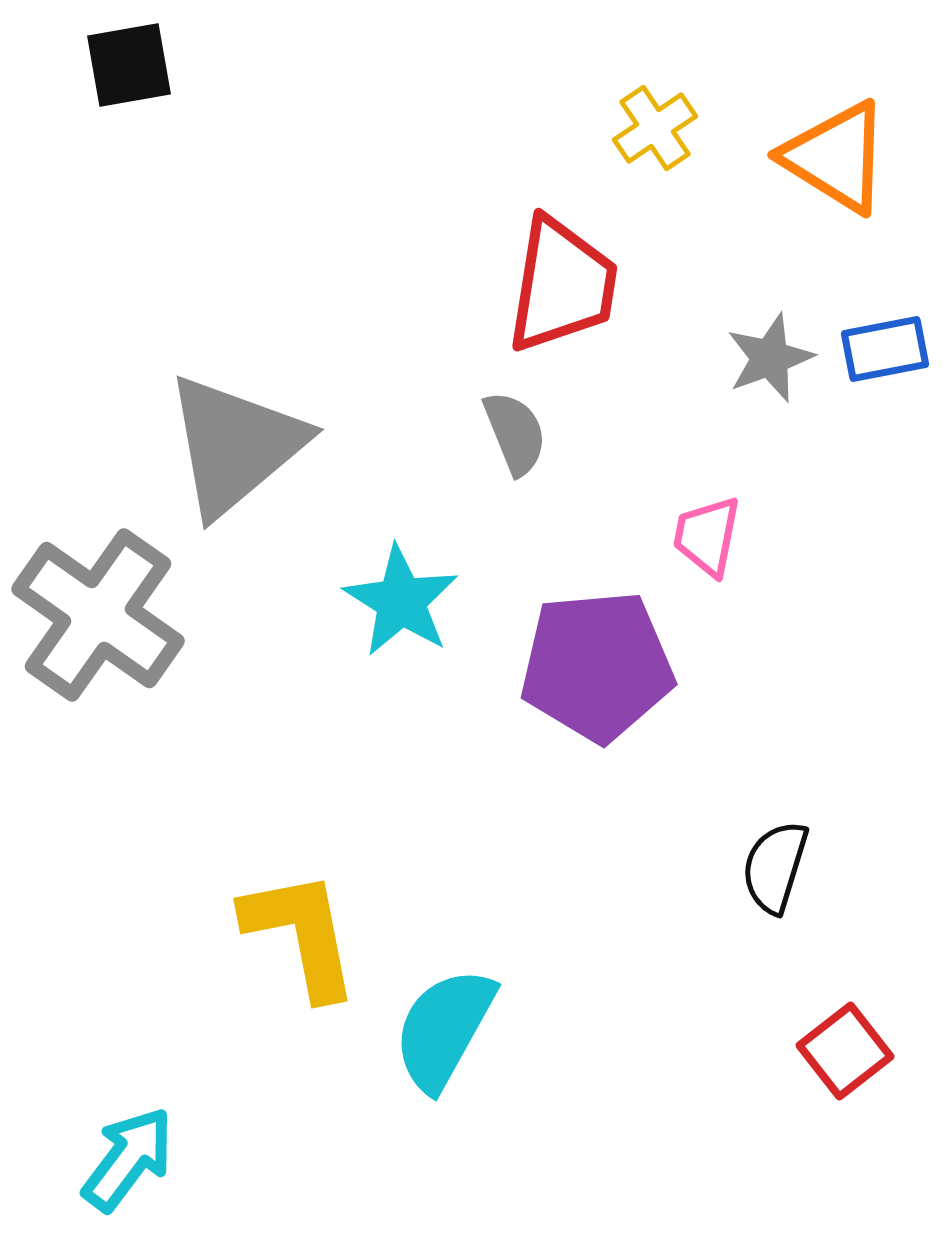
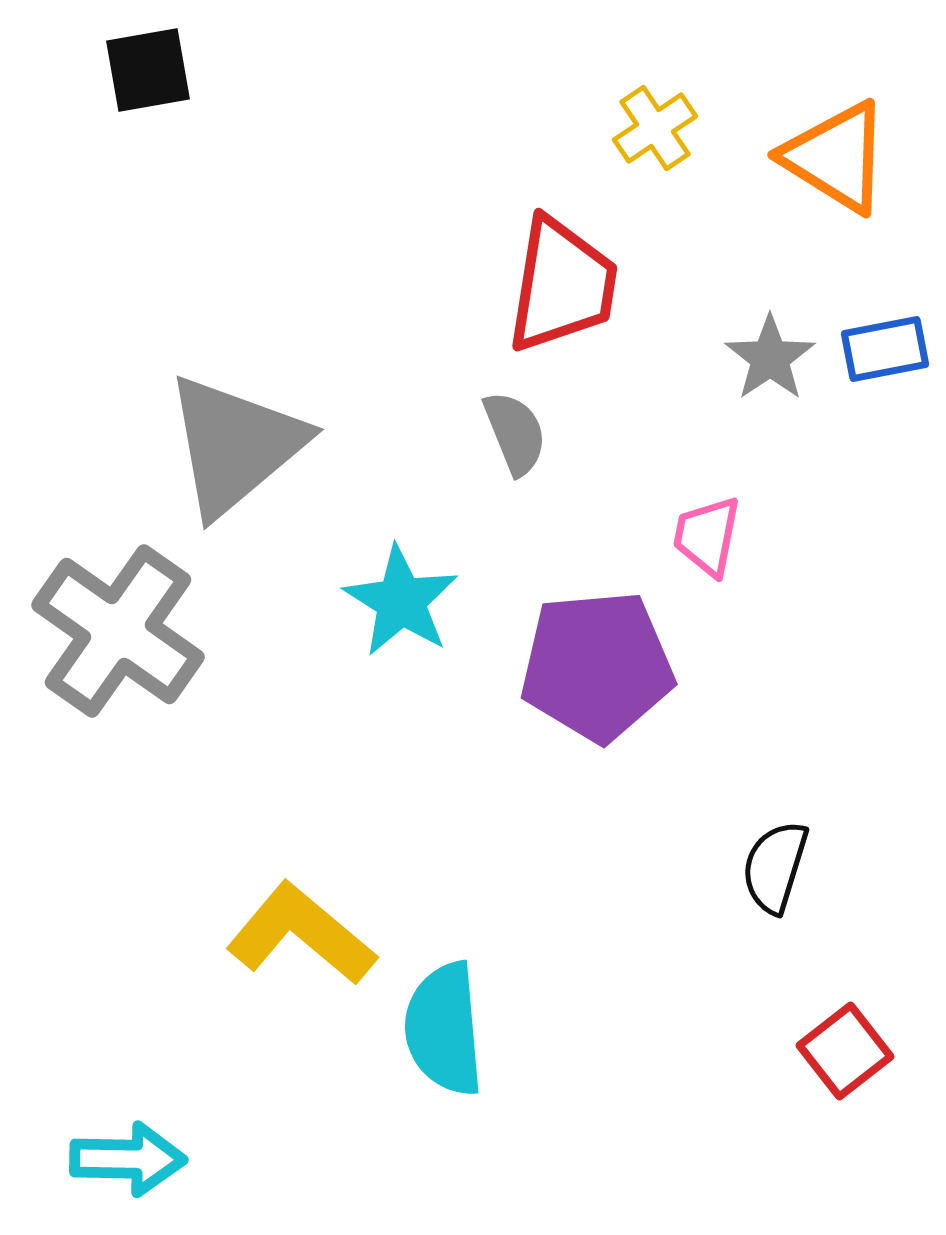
black square: moved 19 px right, 5 px down
gray star: rotated 14 degrees counterclockwise
gray cross: moved 20 px right, 16 px down
yellow L-shape: rotated 39 degrees counterclockwise
cyan semicircle: rotated 34 degrees counterclockwise
cyan arrow: rotated 54 degrees clockwise
